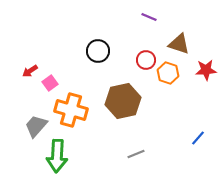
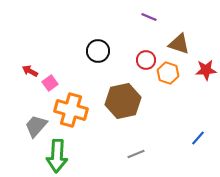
red arrow: rotated 63 degrees clockwise
